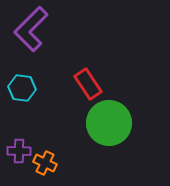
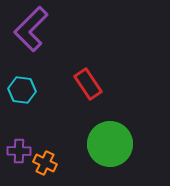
cyan hexagon: moved 2 px down
green circle: moved 1 px right, 21 px down
